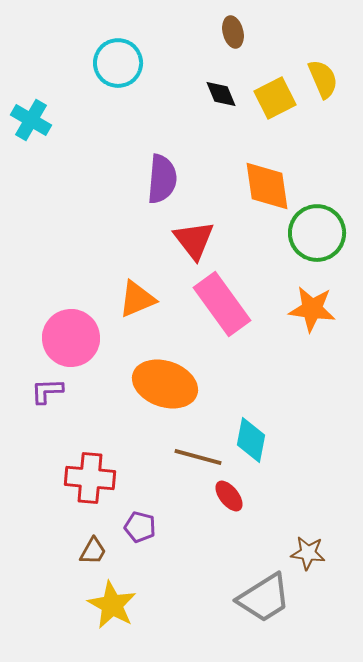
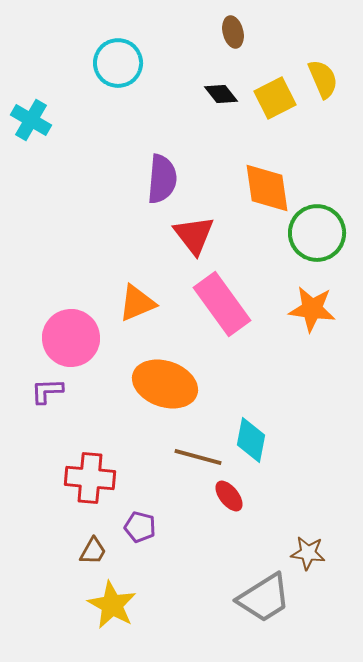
black diamond: rotated 16 degrees counterclockwise
orange diamond: moved 2 px down
red triangle: moved 5 px up
orange triangle: moved 4 px down
